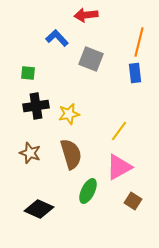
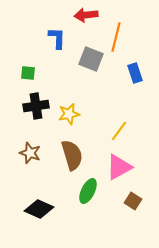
blue L-shape: rotated 45 degrees clockwise
orange line: moved 23 px left, 5 px up
blue rectangle: rotated 12 degrees counterclockwise
brown semicircle: moved 1 px right, 1 px down
